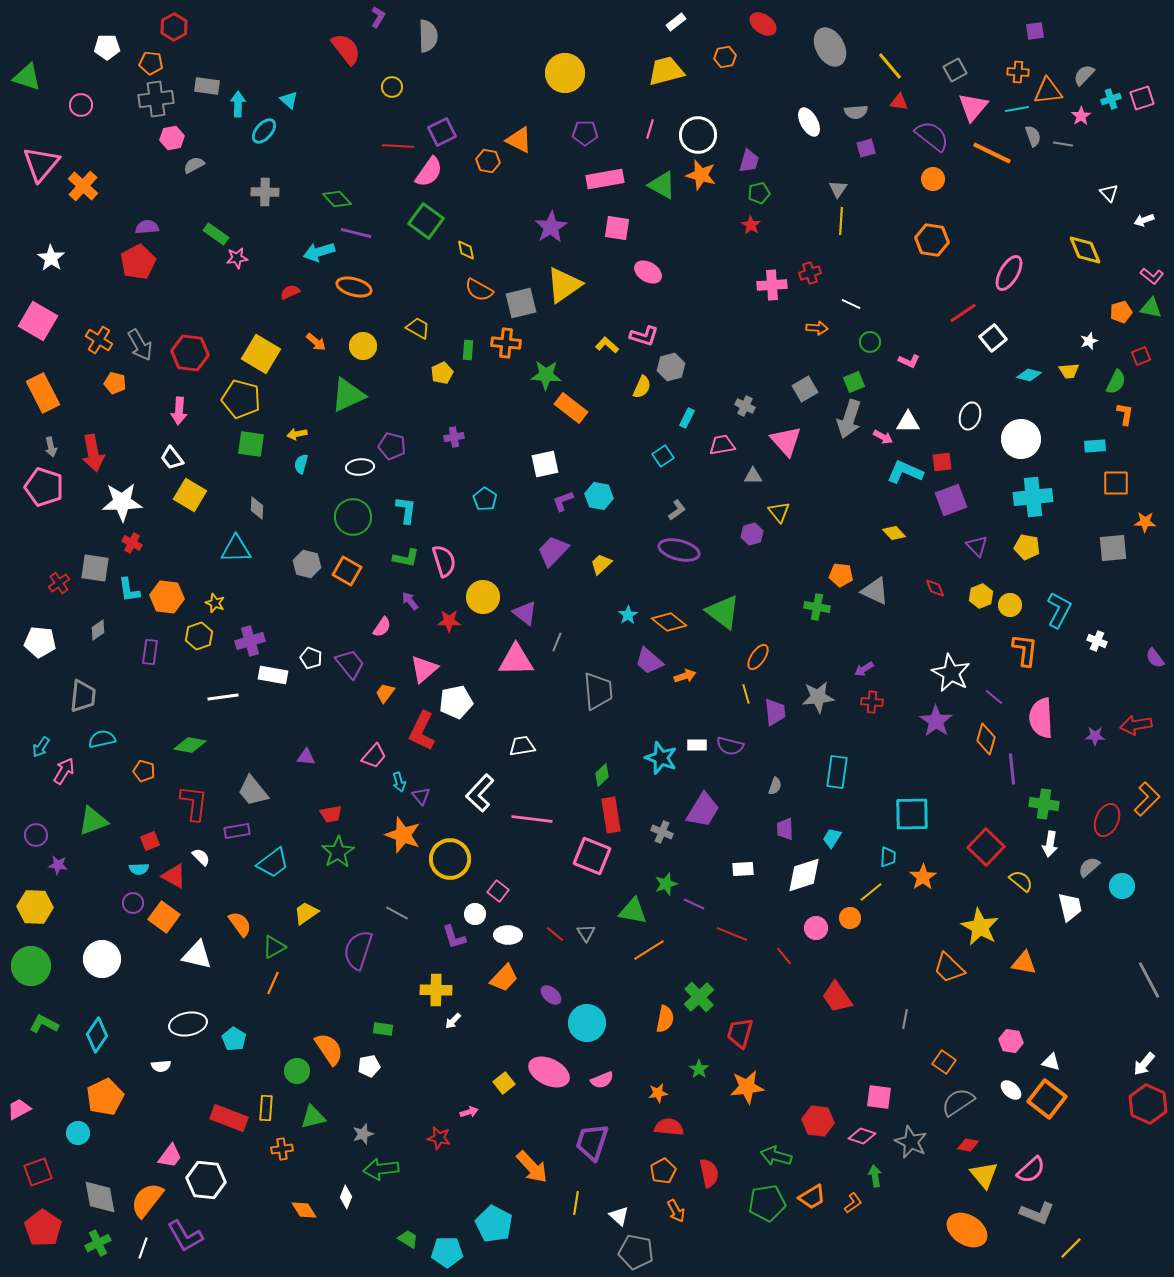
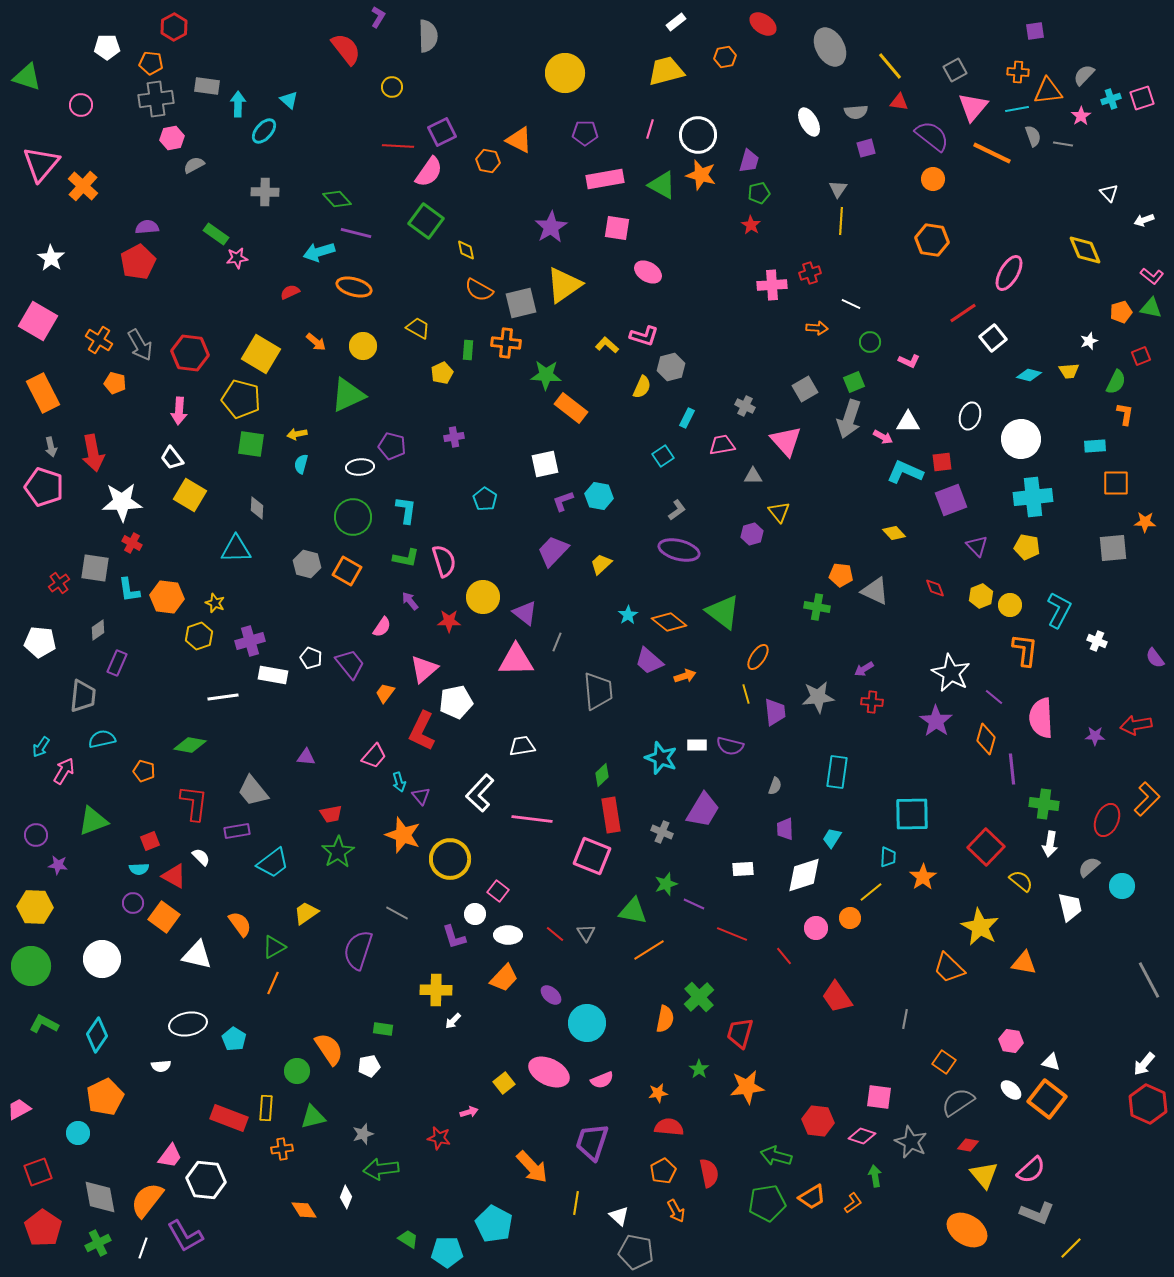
purple rectangle at (150, 652): moved 33 px left, 11 px down; rotated 15 degrees clockwise
